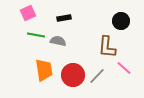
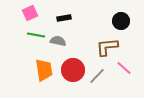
pink square: moved 2 px right
brown L-shape: rotated 80 degrees clockwise
red circle: moved 5 px up
